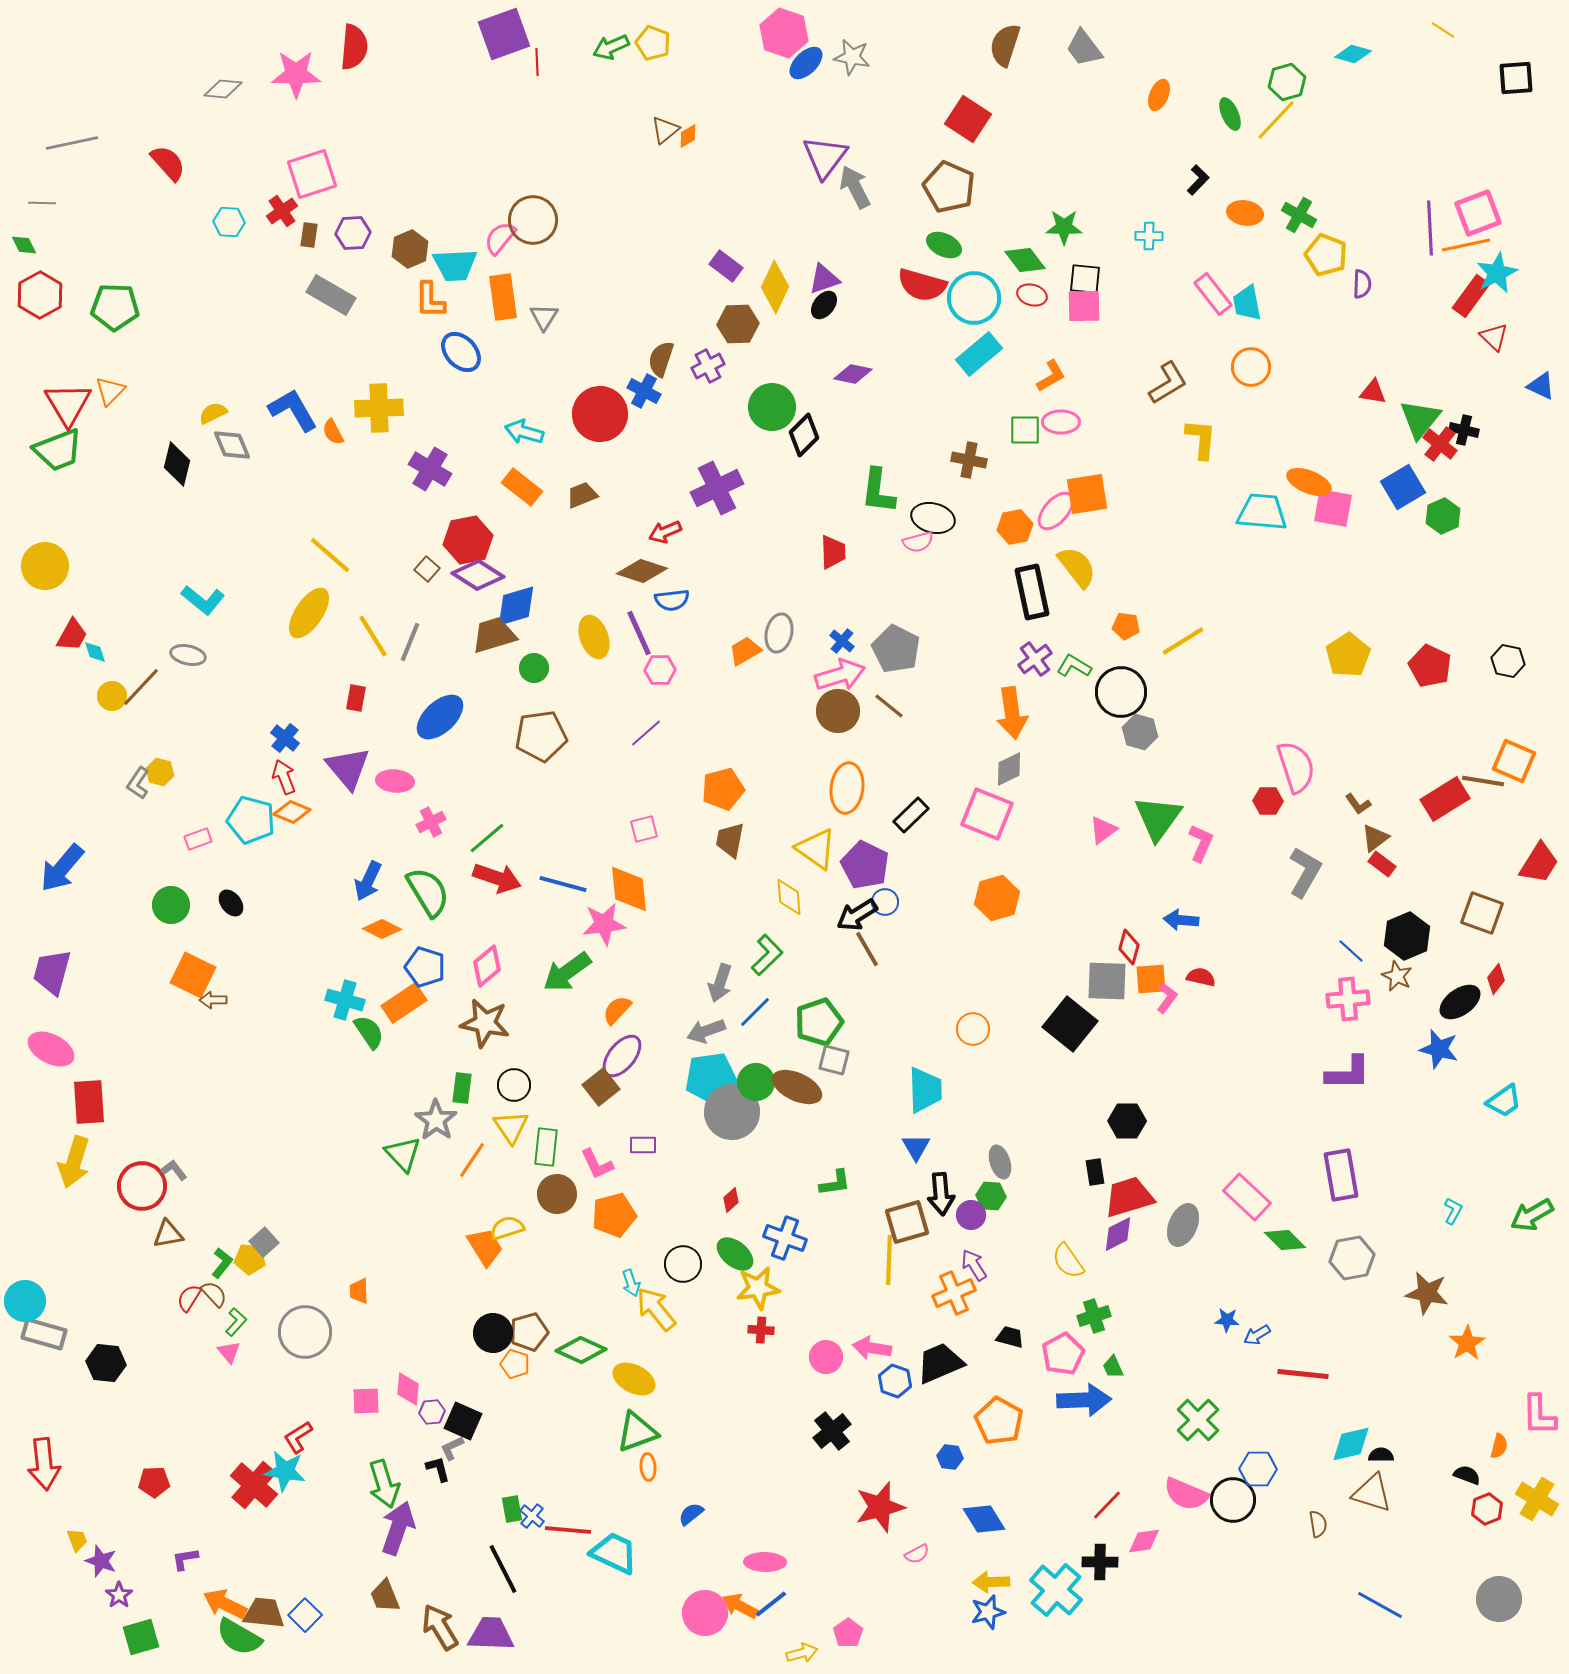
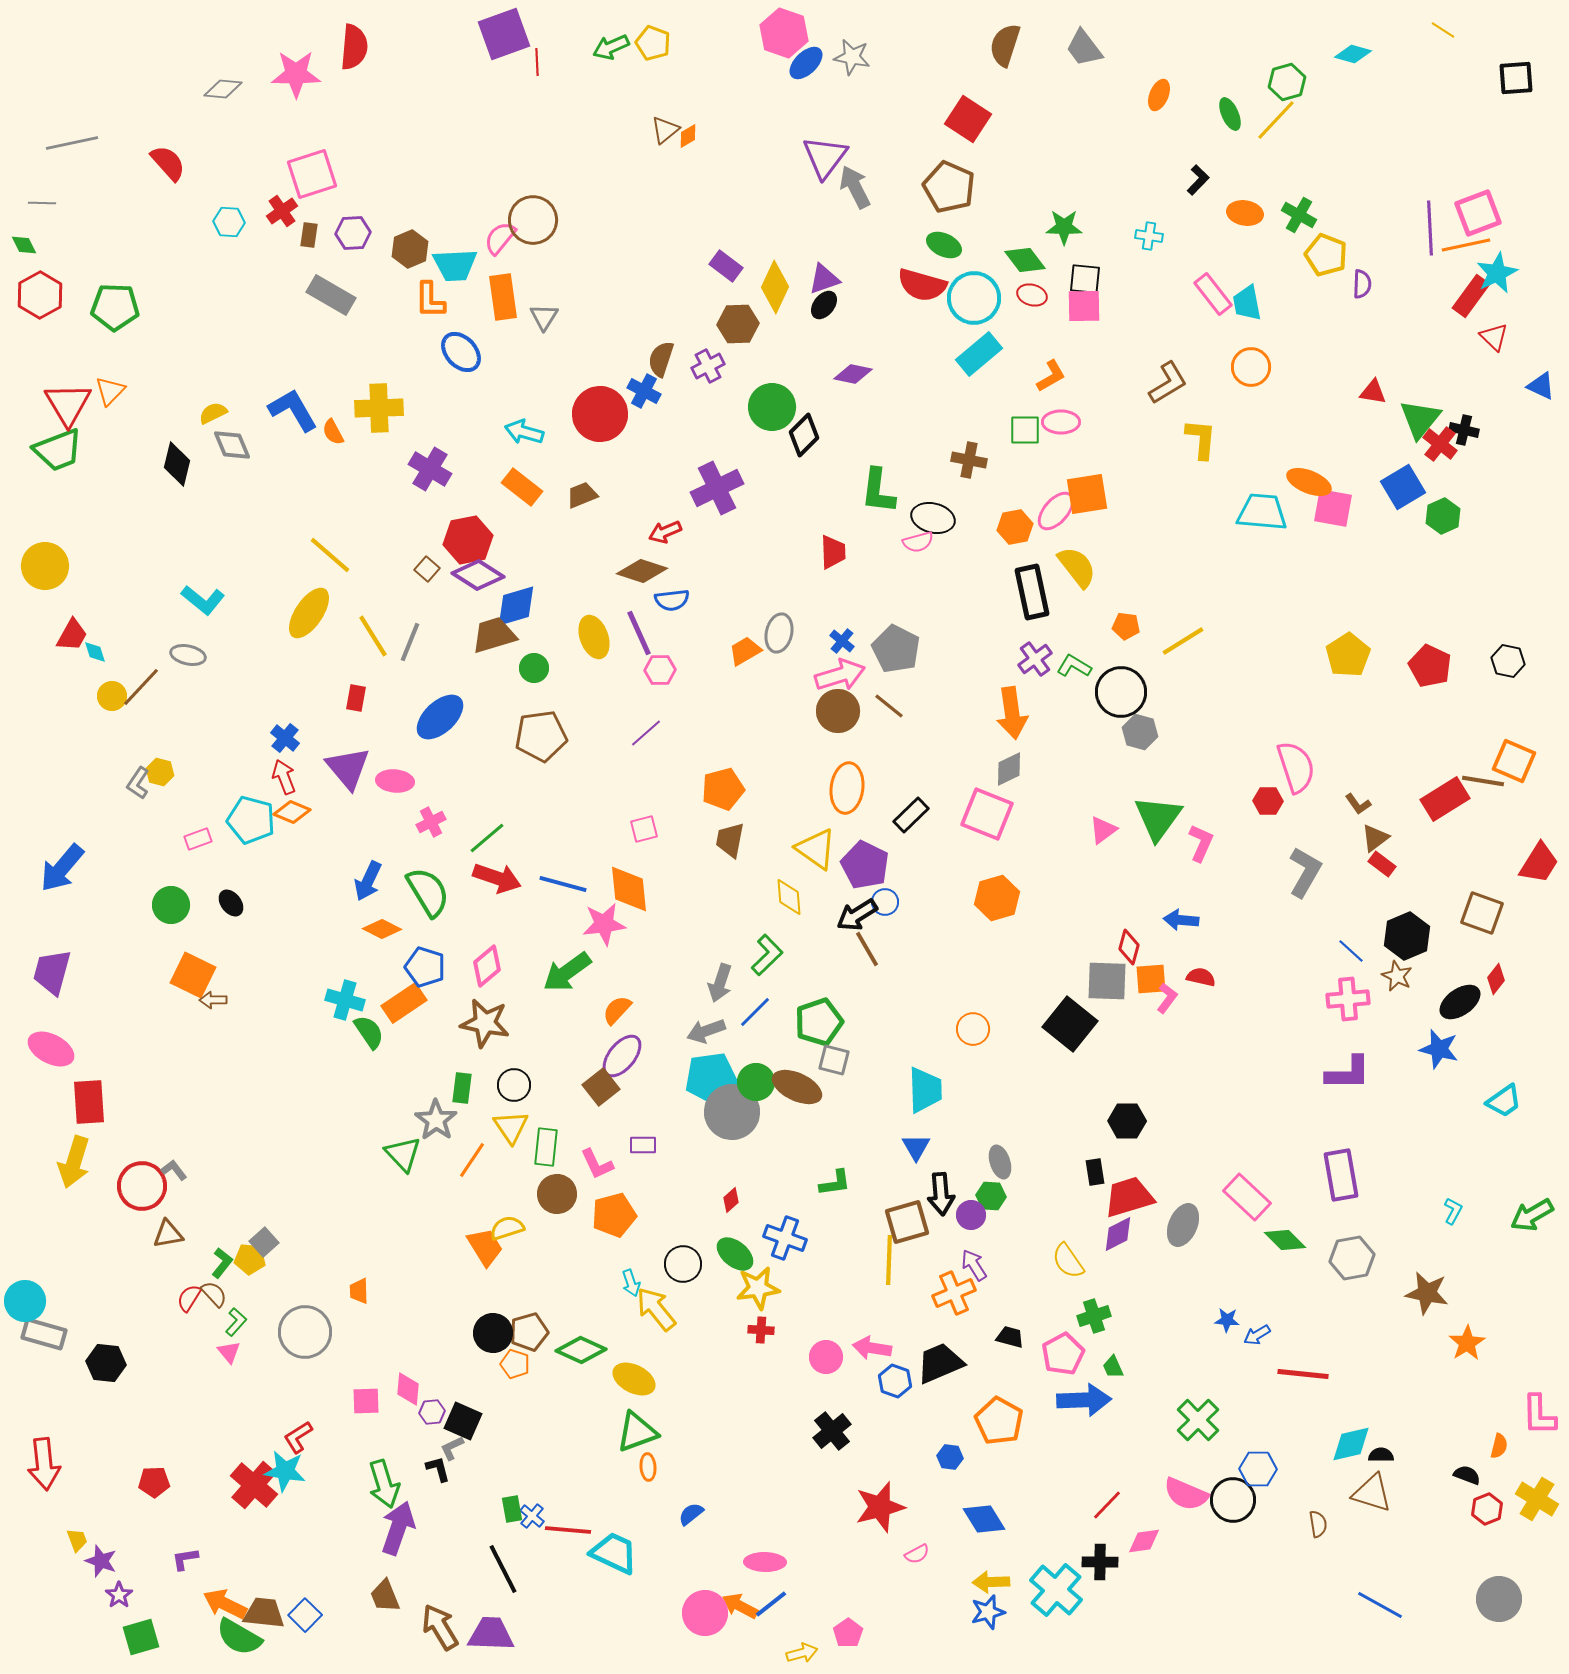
cyan cross at (1149, 236): rotated 8 degrees clockwise
